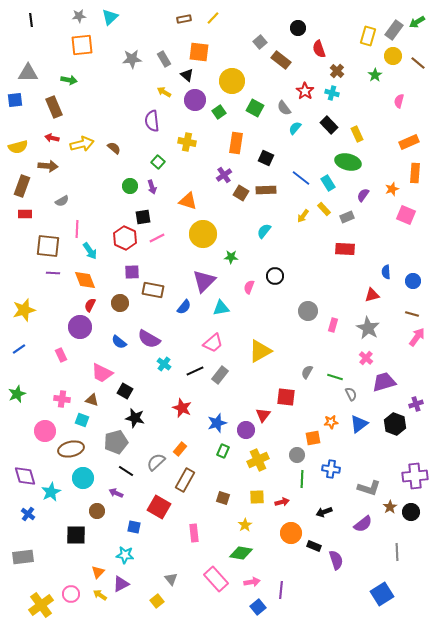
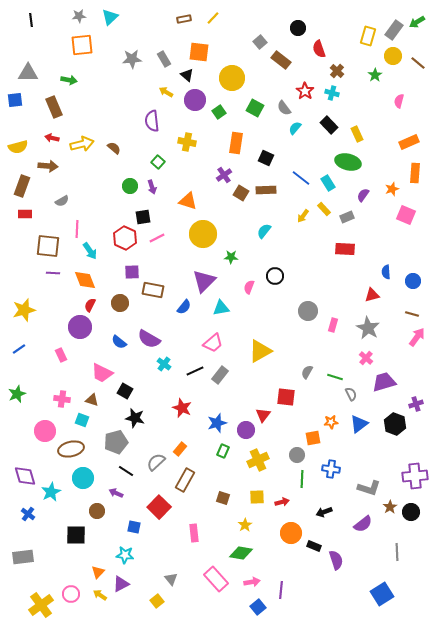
yellow circle at (232, 81): moved 3 px up
yellow arrow at (164, 92): moved 2 px right
red square at (159, 507): rotated 15 degrees clockwise
